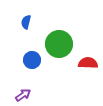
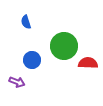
blue semicircle: rotated 32 degrees counterclockwise
green circle: moved 5 px right, 2 px down
purple arrow: moved 6 px left, 13 px up; rotated 56 degrees clockwise
